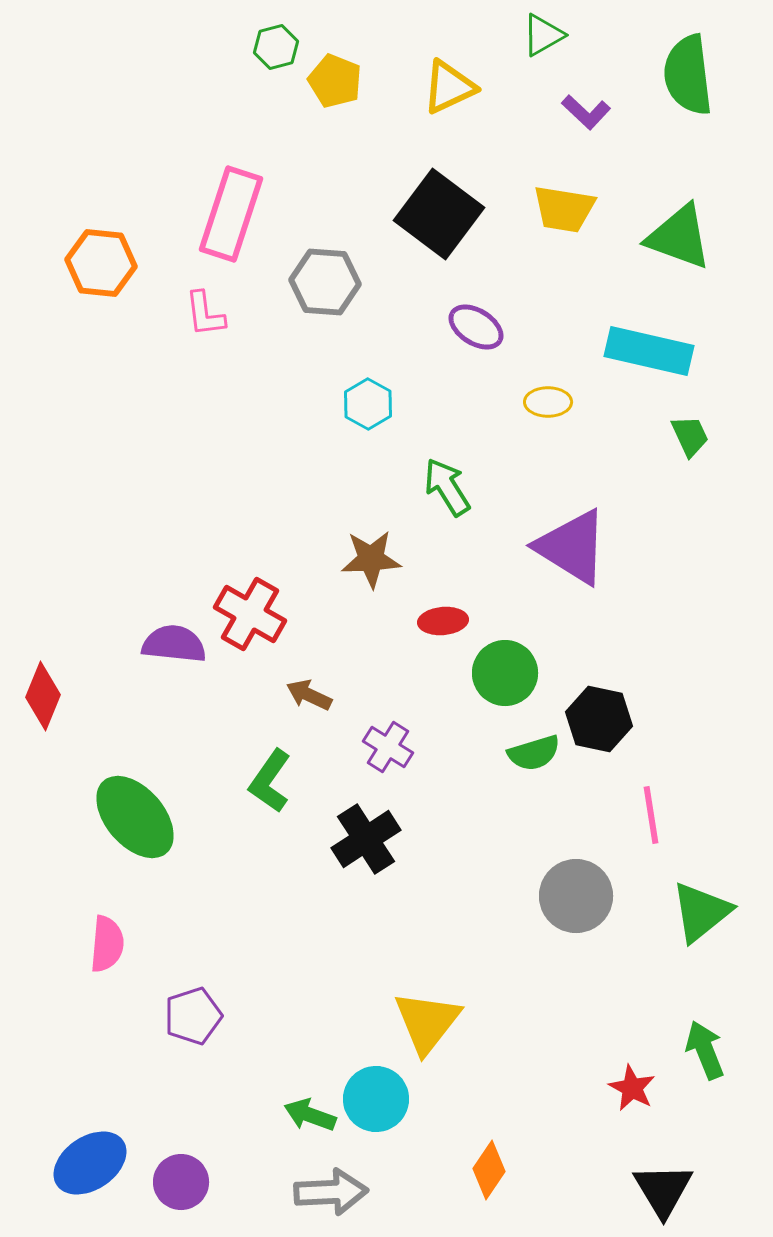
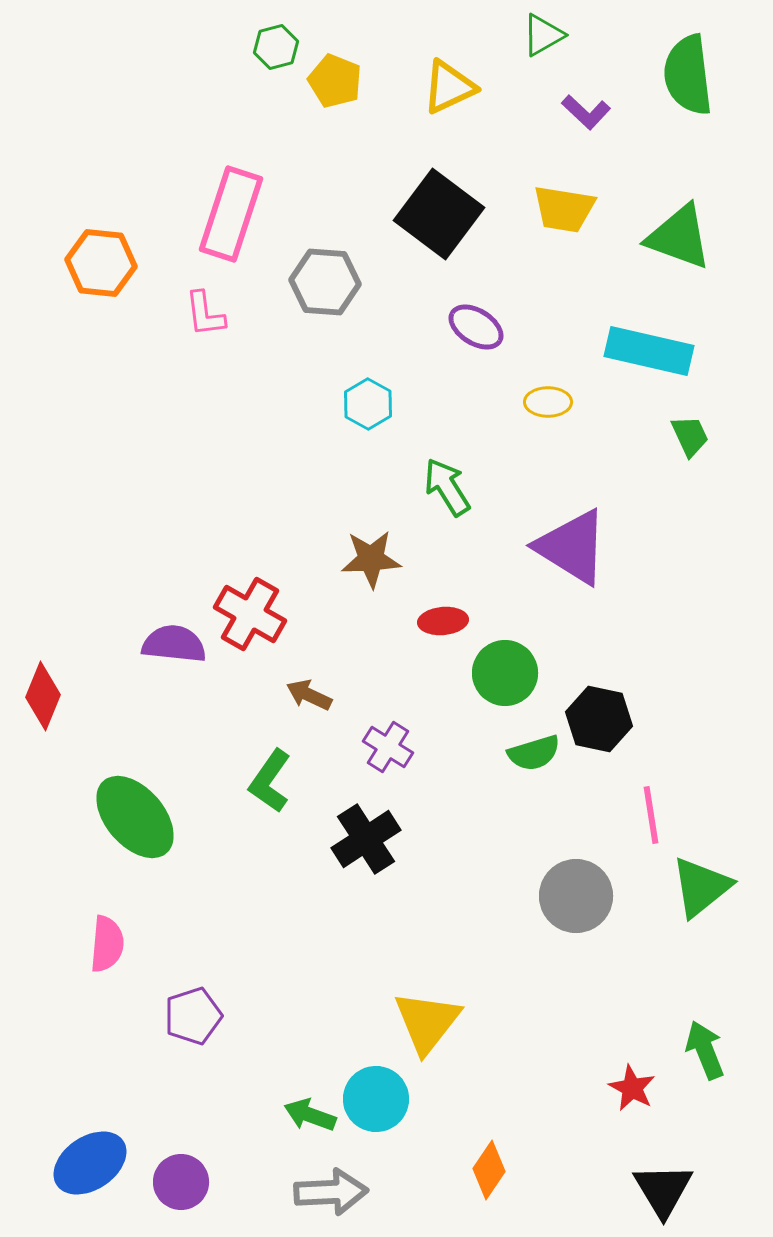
green triangle at (701, 912): moved 25 px up
